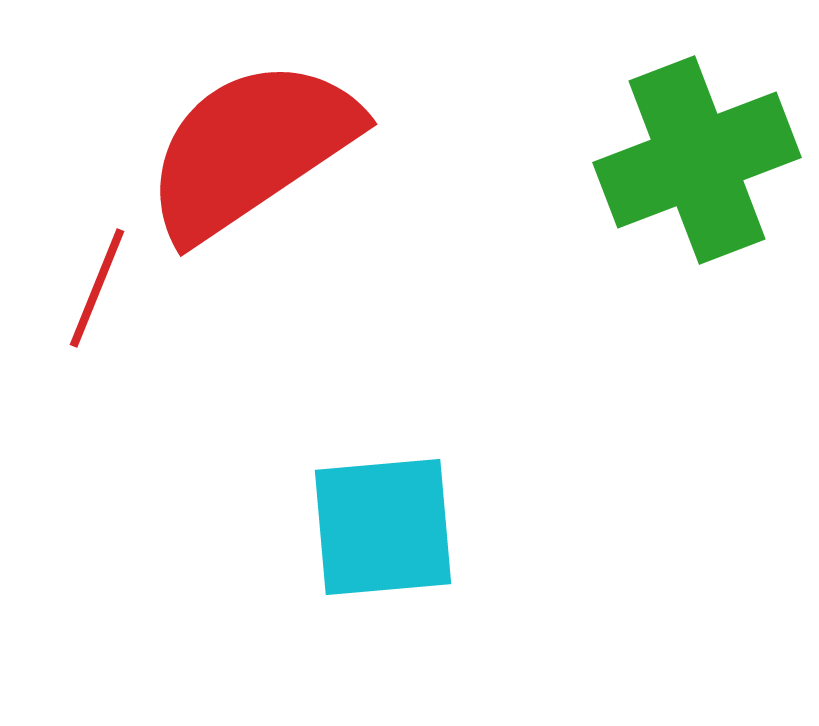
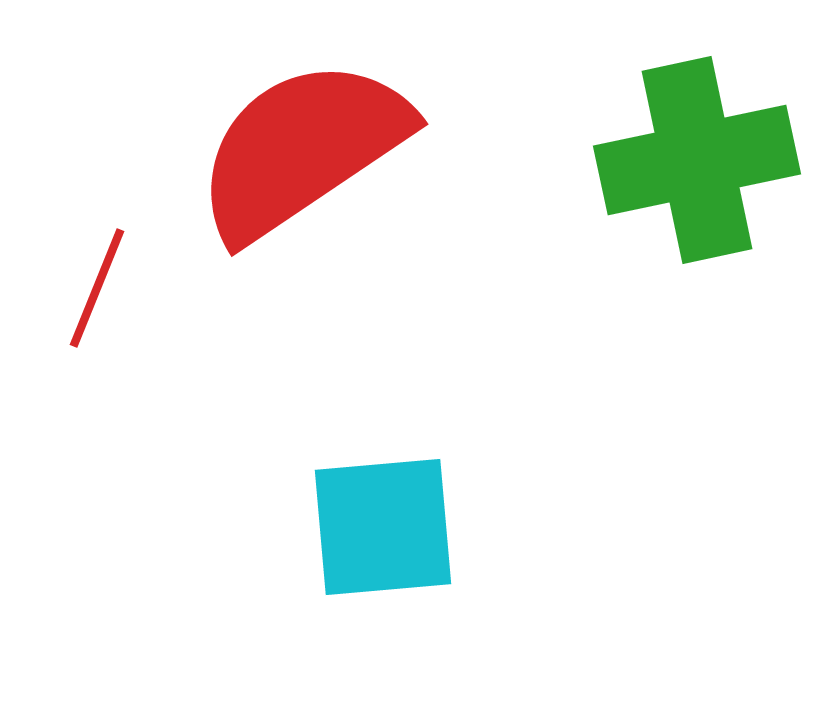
red semicircle: moved 51 px right
green cross: rotated 9 degrees clockwise
